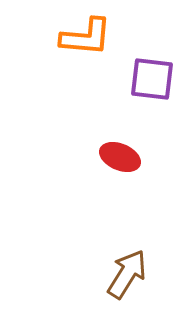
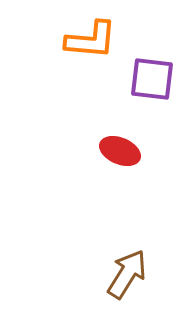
orange L-shape: moved 5 px right, 3 px down
red ellipse: moved 6 px up
